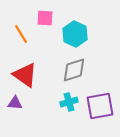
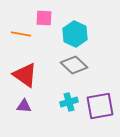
pink square: moved 1 px left
orange line: rotated 48 degrees counterclockwise
gray diamond: moved 5 px up; rotated 60 degrees clockwise
purple triangle: moved 9 px right, 3 px down
